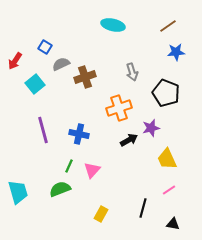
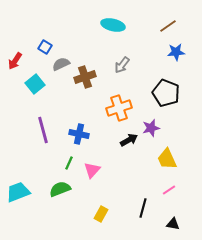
gray arrow: moved 10 px left, 7 px up; rotated 54 degrees clockwise
green line: moved 3 px up
cyan trapezoid: rotated 95 degrees counterclockwise
